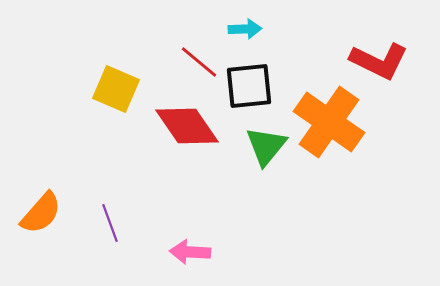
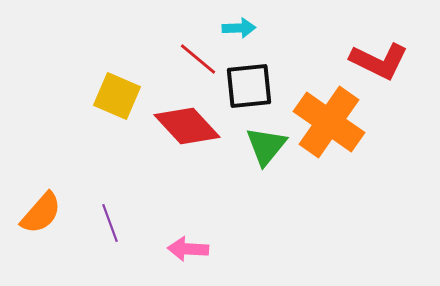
cyan arrow: moved 6 px left, 1 px up
red line: moved 1 px left, 3 px up
yellow square: moved 1 px right, 7 px down
red diamond: rotated 8 degrees counterclockwise
pink arrow: moved 2 px left, 3 px up
